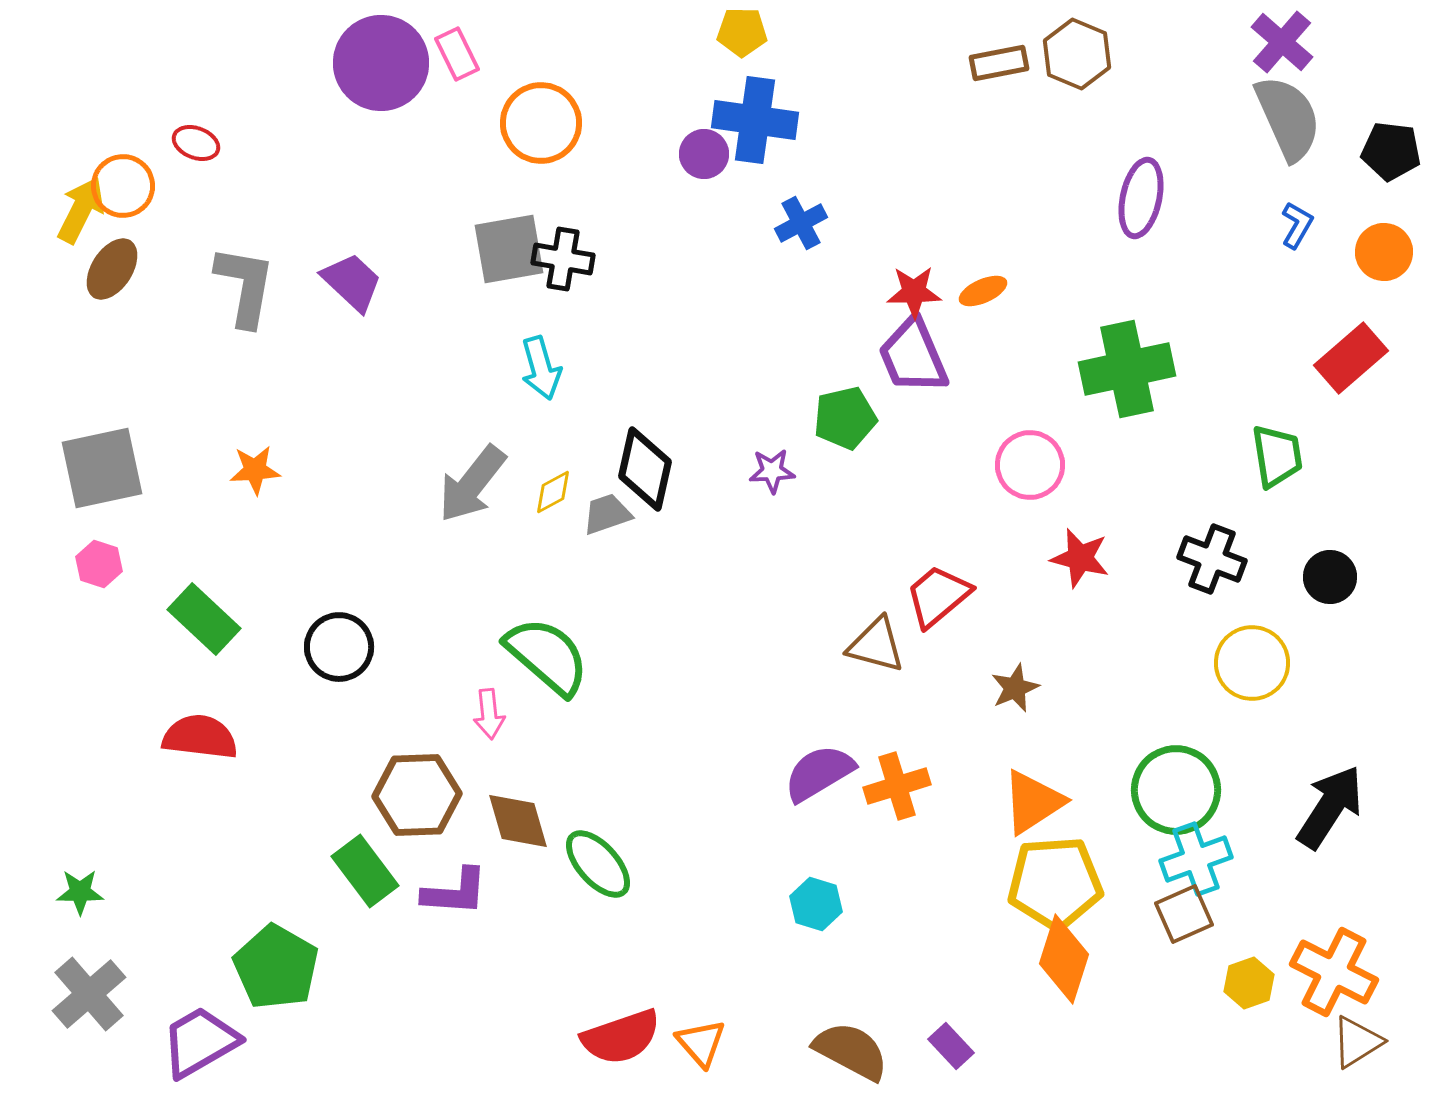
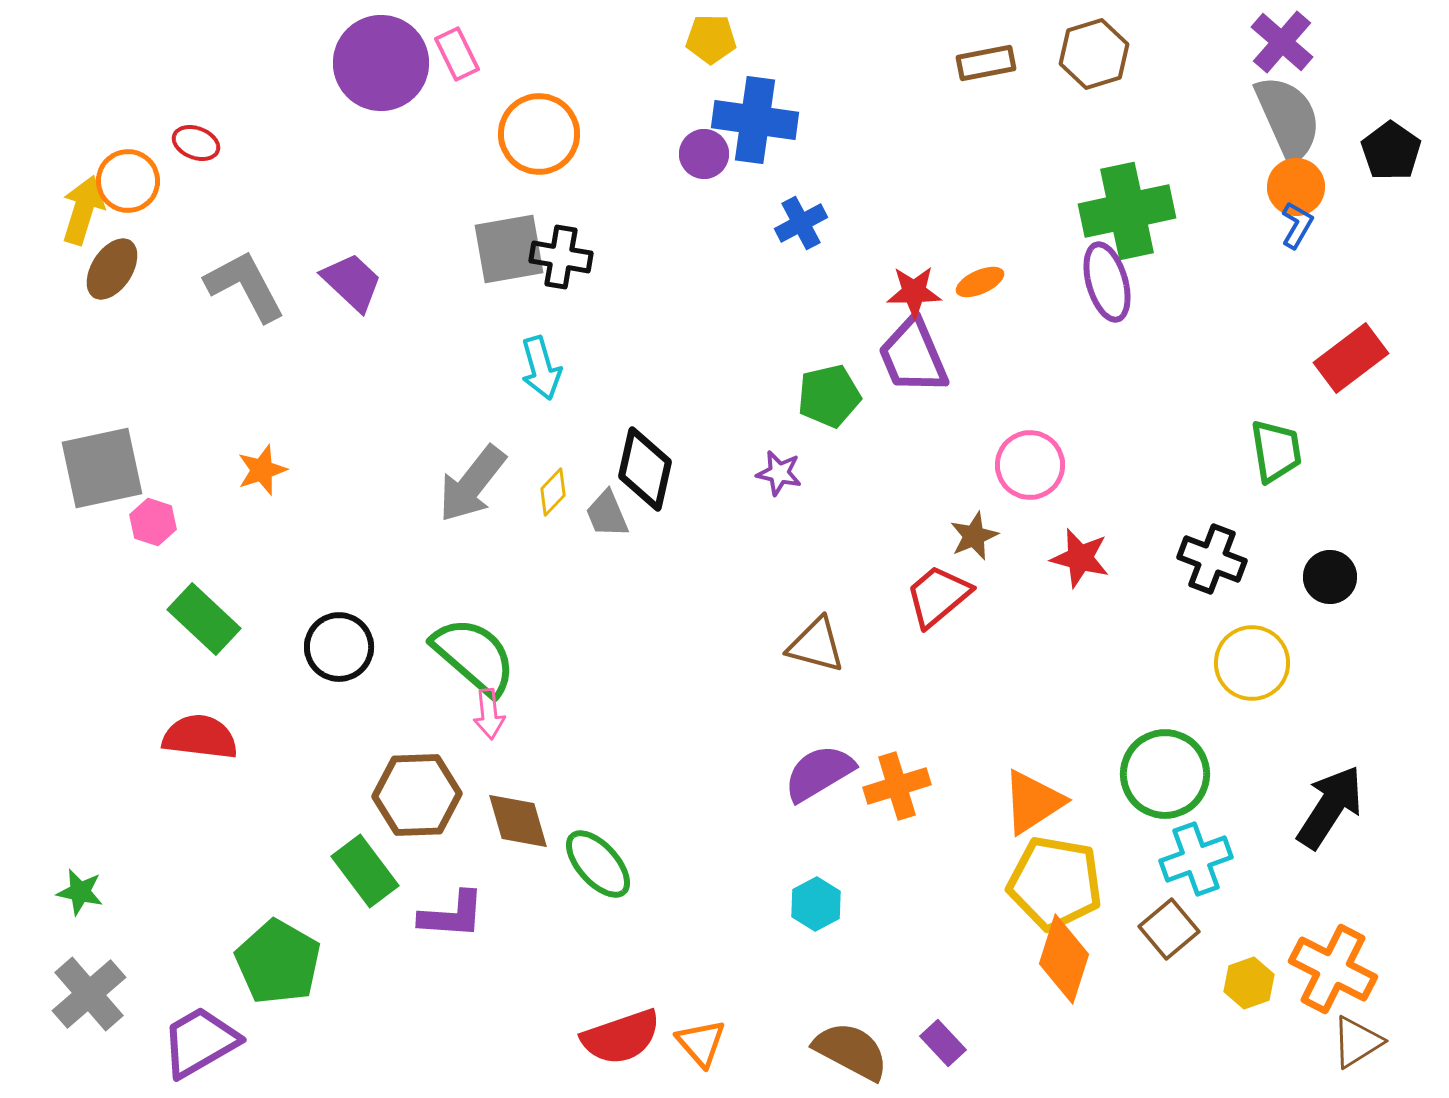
yellow pentagon at (742, 32): moved 31 px left, 7 px down
brown hexagon at (1077, 54): moved 17 px right; rotated 20 degrees clockwise
brown rectangle at (999, 63): moved 13 px left
orange circle at (541, 123): moved 2 px left, 11 px down
black pentagon at (1391, 151): rotated 28 degrees clockwise
orange circle at (123, 186): moved 5 px right, 5 px up
purple ellipse at (1141, 198): moved 34 px left, 84 px down; rotated 28 degrees counterclockwise
yellow arrow at (81, 210): moved 2 px right; rotated 10 degrees counterclockwise
orange circle at (1384, 252): moved 88 px left, 65 px up
black cross at (563, 259): moved 2 px left, 2 px up
gray L-shape at (245, 286): rotated 38 degrees counterclockwise
orange ellipse at (983, 291): moved 3 px left, 9 px up
red rectangle at (1351, 358): rotated 4 degrees clockwise
green cross at (1127, 369): moved 158 px up
green pentagon at (845, 418): moved 16 px left, 22 px up
green trapezoid at (1277, 456): moved 1 px left, 5 px up
orange star at (255, 470): moved 7 px right; rotated 15 degrees counterclockwise
purple star at (772, 471): moved 7 px right, 2 px down; rotated 15 degrees clockwise
yellow diamond at (553, 492): rotated 18 degrees counterclockwise
gray trapezoid at (607, 514): rotated 94 degrees counterclockwise
pink hexagon at (99, 564): moved 54 px right, 42 px up
brown triangle at (876, 645): moved 60 px left
green semicircle at (547, 656): moved 73 px left
brown star at (1015, 688): moved 41 px left, 152 px up
green circle at (1176, 790): moved 11 px left, 16 px up
yellow pentagon at (1055, 883): rotated 14 degrees clockwise
green star at (80, 892): rotated 12 degrees clockwise
purple L-shape at (455, 892): moved 3 px left, 23 px down
cyan hexagon at (816, 904): rotated 15 degrees clockwise
brown square at (1184, 914): moved 15 px left, 15 px down; rotated 16 degrees counterclockwise
green pentagon at (276, 967): moved 2 px right, 5 px up
orange cross at (1334, 972): moved 1 px left, 3 px up
purple rectangle at (951, 1046): moved 8 px left, 3 px up
